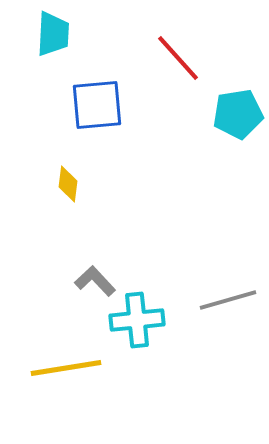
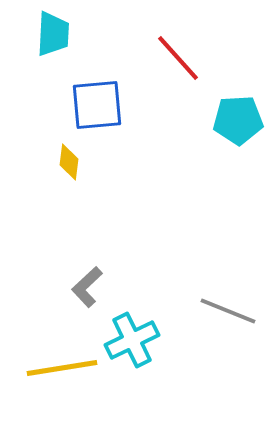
cyan pentagon: moved 6 px down; rotated 6 degrees clockwise
yellow diamond: moved 1 px right, 22 px up
gray L-shape: moved 8 px left, 6 px down; rotated 90 degrees counterclockwise
gray line: moved 11 px down; rotated 38 degrees clockwise
cyan cross: moved 5 px left, 20 px down; rotated 20 degrees counterclockwise
yellow line: moved 4 px left
